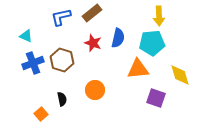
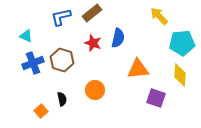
yellow arrow: rotated 138 degrees clockwise
cyan pentagon: moved 30 px right
yellow diamond: rotated 20 degrees clockwise
orange square: moved 3 px up
